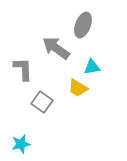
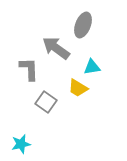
gray L-shape: moved 6 px right
gray square: moved 4 px right
